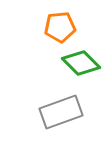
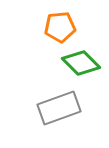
gray rectangle: moved 2 px left, 4 px up
